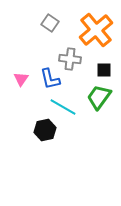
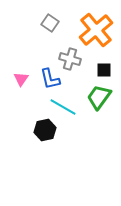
gray cross: rotated 10 degrees clockwise
